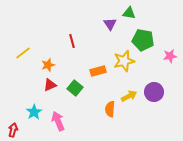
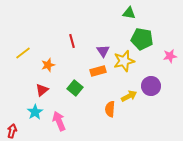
purple triangle: moved 7 px left, 27 px down
green pentagon: moved 1 px left, 1 px up
red triangle: moved 8 px left, 5 px down; rotated 16 degrees counterclockwise
purple circle: moved 3 px left, 6 px up
cyan star: moved 1 px right
pink arrow: moved 1 px right
red arrow: moved 1 px left, 1 px down
